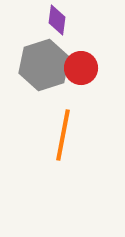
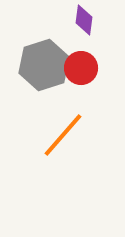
purple diamond: moved 27 px right
orange line: rotated 30 degrees clockwise
